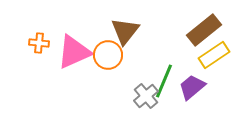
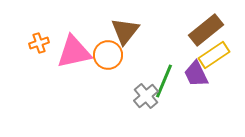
brown rectangle: moved 2 px right
orange cross: rotated 24 degrees counterclockwise
pink triangle: rotated 12 degrees clockwise
purple trapezoid: moved 4 px right, 13 px up; rotated 76 degrees counterclockwise
